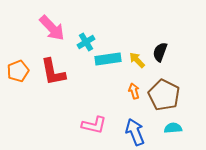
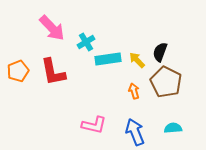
brown pentagon: moved 2 px right, 13 px up
